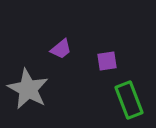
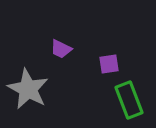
purple trapezoid: rotated 65 degrees clockwise
purple square: moved 2 px right, 3 px down
